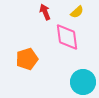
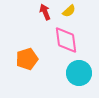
yellow semicircle: moved 8 px left, 1 px up
pink diamond: moved 1 px left, 3 px down
cyan circle: moved 4 px left, 9 px up
